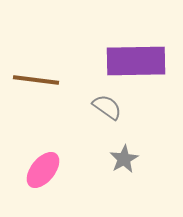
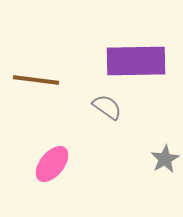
gray star: moved 41 px right
pink ellipse: moved 9 px right, 6 px up
